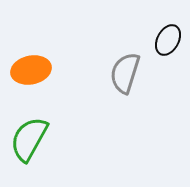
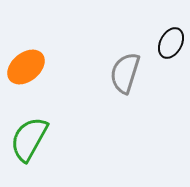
black ellipse: moved 3 px right, 3 px down
orange ellipse: moved 5 px left, 3 px up; rotated 27 degrees counterclockwise
